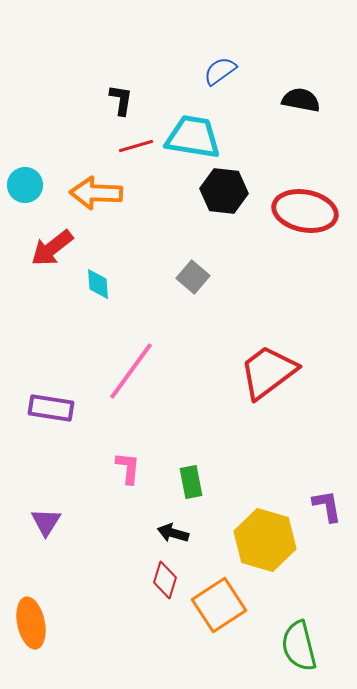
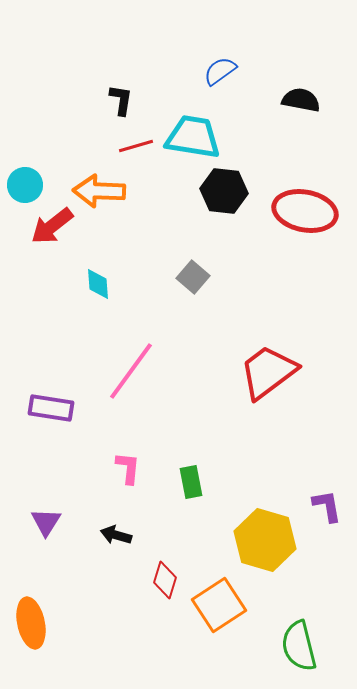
orange arrow: moved 3 px right, 2 px up
red arrow: moved 22 px up
black arrow: moved 57 px left, 2 px down
